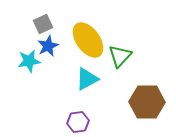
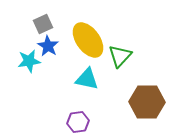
blue star: rotated 15 degrees counterclockwise
cyan triangle: rotated 40 degrees clockwise
